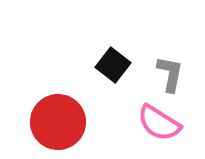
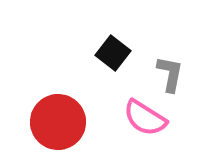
black square: moved 12 px up
pink semicircle: moved 14 px left, 5 px up
